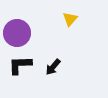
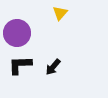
yellow triangle: moved 10 px left, 6 px up
